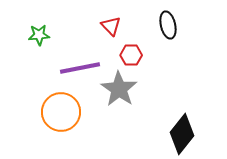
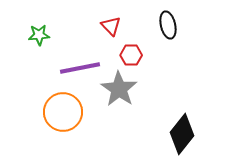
orange circle: moved 2 px right
